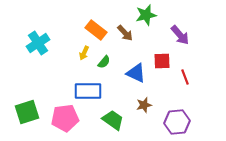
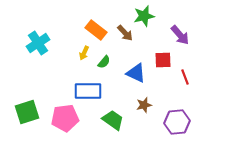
green star: moved 2 px left, 1 px down
red square: moved 1 px right, 1 px up
